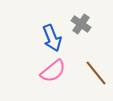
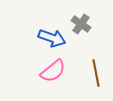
blue arrow: rotated 48 degrees counterclockwise
brown line: rotated 28 degrees clockwise
